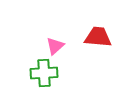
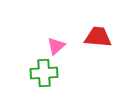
pink triangle: moved 1 px right
